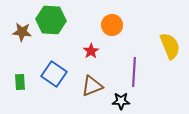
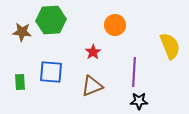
green hexagon: rotated 8 degrees counterclockwise
orange circle: moved 3 px right
red star: moved 2 px right, 1 px down
blue square: moved 3 px left, 2 px up; rotated 30 degrees counterclockwise
black star: moved 18 px right
